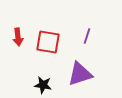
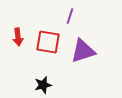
purple line: moved 17 px left, 20 px up
purple triangle: moved 3 px right, 23 px up
black star: rotated 24 degrees counterclockwise
